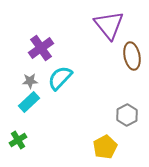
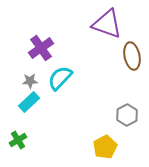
purple triangle: moved 2 px left, 1 px up; rotated 32 degrees counterclockwise
